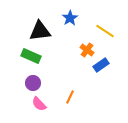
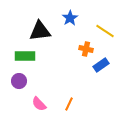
orange cross: moved 1 px left, 1 px up; rotated 24 degrees counterclockwise
green rectangle: moved 6 px left; rotated 24 degrees counterclockwise
purple circle: moved 14 px left, 2 px up
orange line: moved 1 px left, 7 px down
